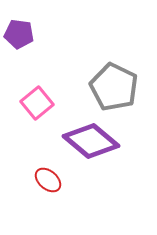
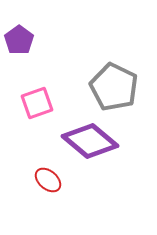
purple pentagon: moved 6 px down; rotated 28 degrees clockwise
pink square: rotated 20 degrees clockwise
purple diamond: moved 1 px left
